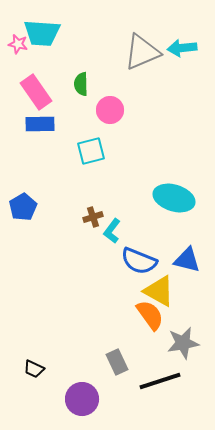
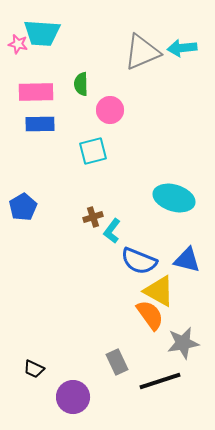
pink rectangle: rotated 56 degrees counterclockwise
cyan square: moved 2 px right
purple circle: moved 9 px left, 2 px up
